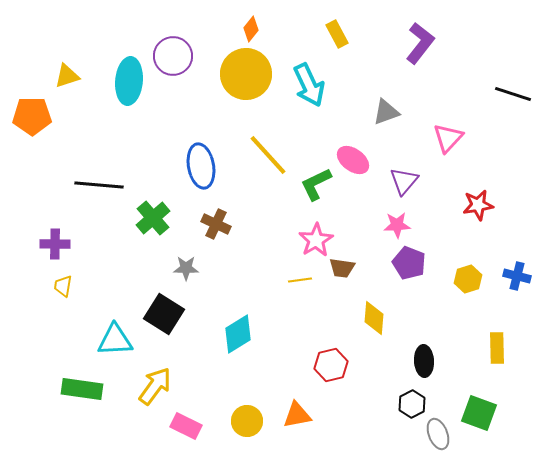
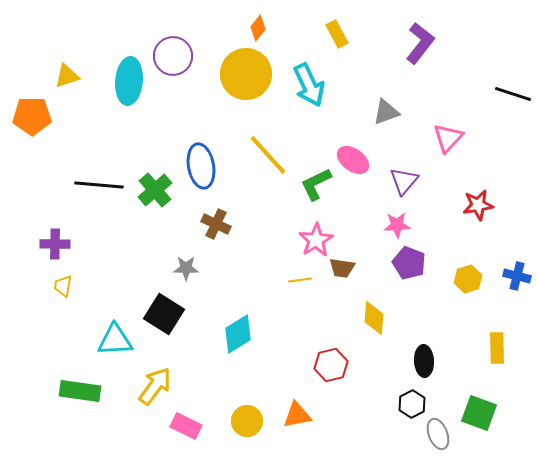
orange diamond at (251, 29): moved 7 px right, 1 px up
green cross at (153, 218): moved 2 px right, 28 px up
green rectangle at (82, 389): moved 2 px left, 2 px down
